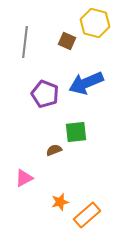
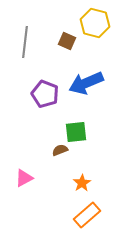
brown semicircle: moved 6 px right
orange star: moved 22 px right, 19 px up; rotated 18 degrees counterclockwise
